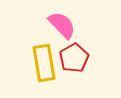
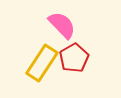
yellow rectangle: moved 2 px left; rotated 42 degrees clockwise
